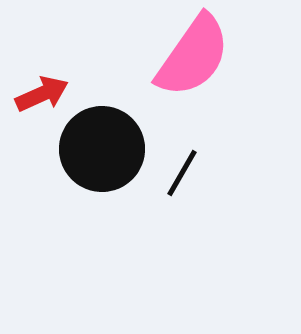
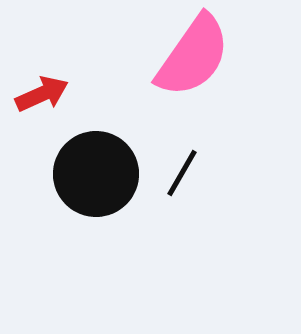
black circle: moved 6 px left, 25 px down
